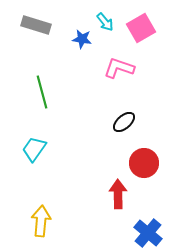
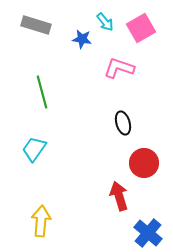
black ellipse: moved 1 px left, 1 px down; rotated 65 degrees counterclockwise
red arrow: moved 1 px right, 2 px down; rotated 16 degrees counterclockwise
